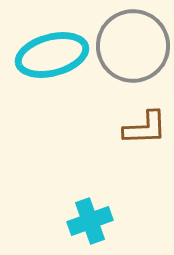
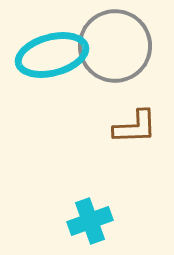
gray circle: moved 18 px left
brown L-shape: moved 10 px left, 1 px up
